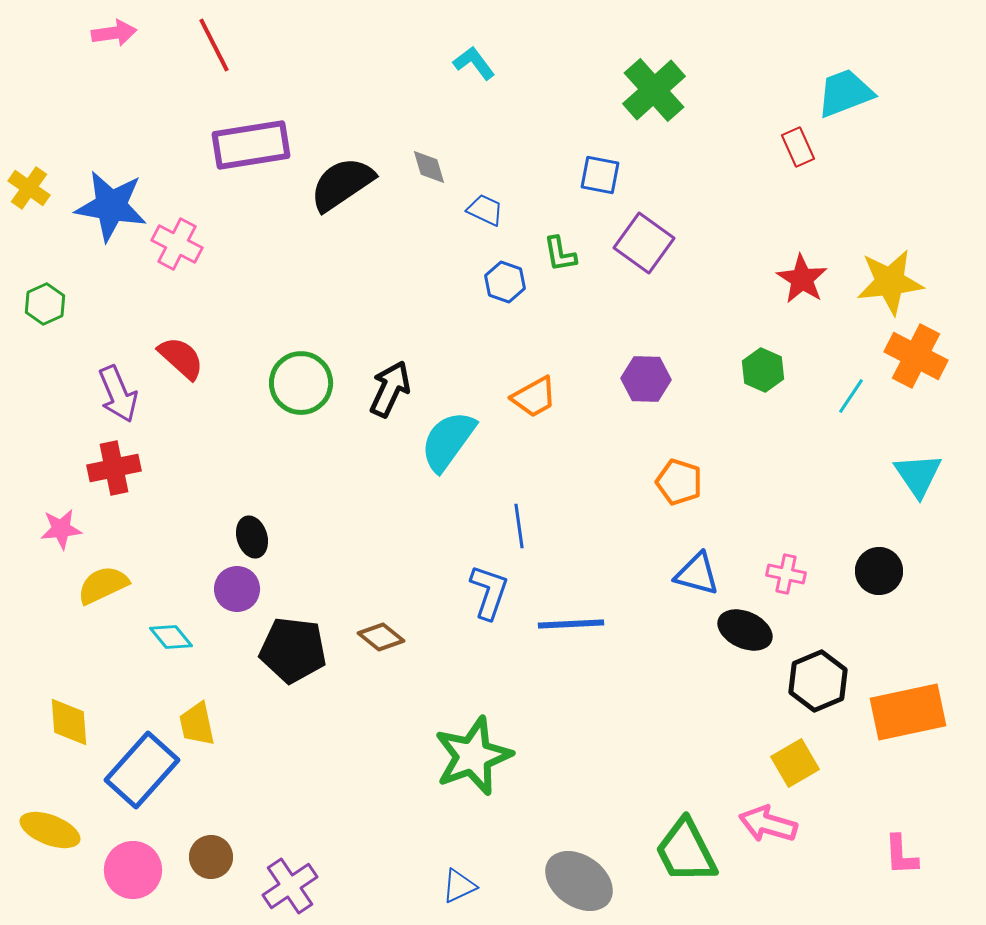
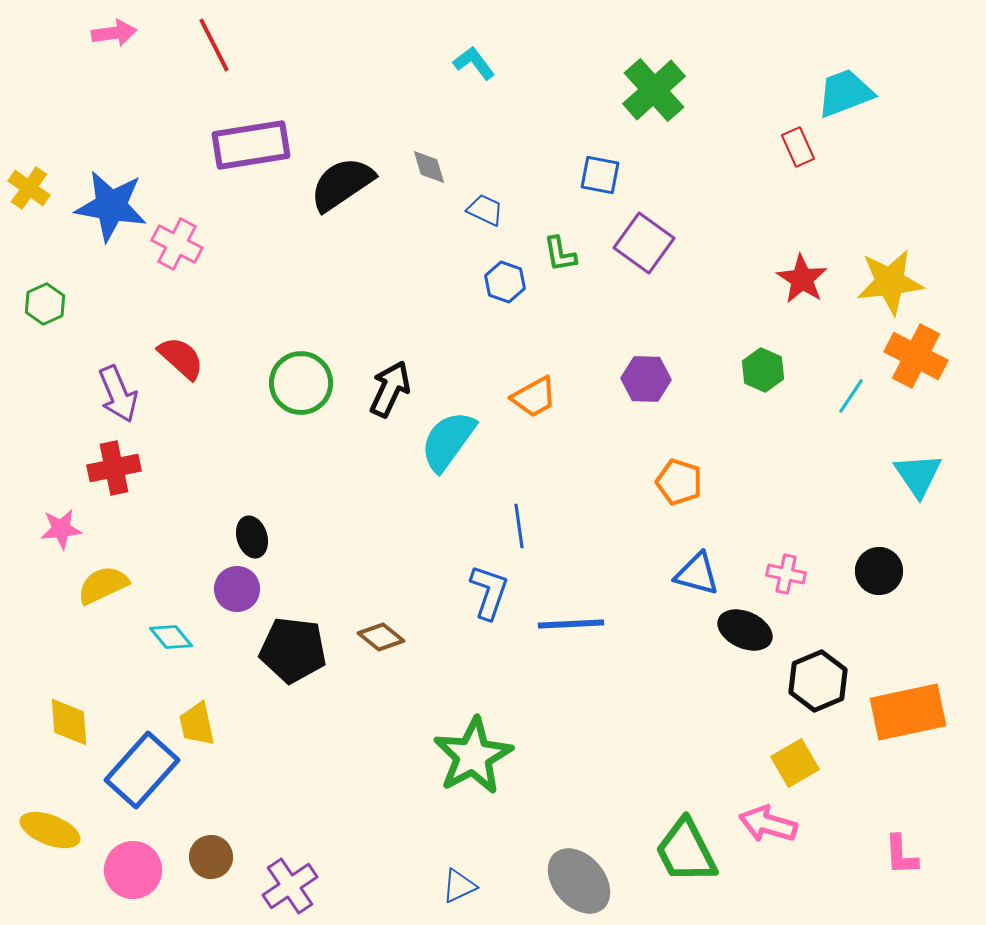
green star at (473, 756): rotated 8 degrees counterclockwise
gray ellipse at (579, 881): rotated 14 degrees clockwise
